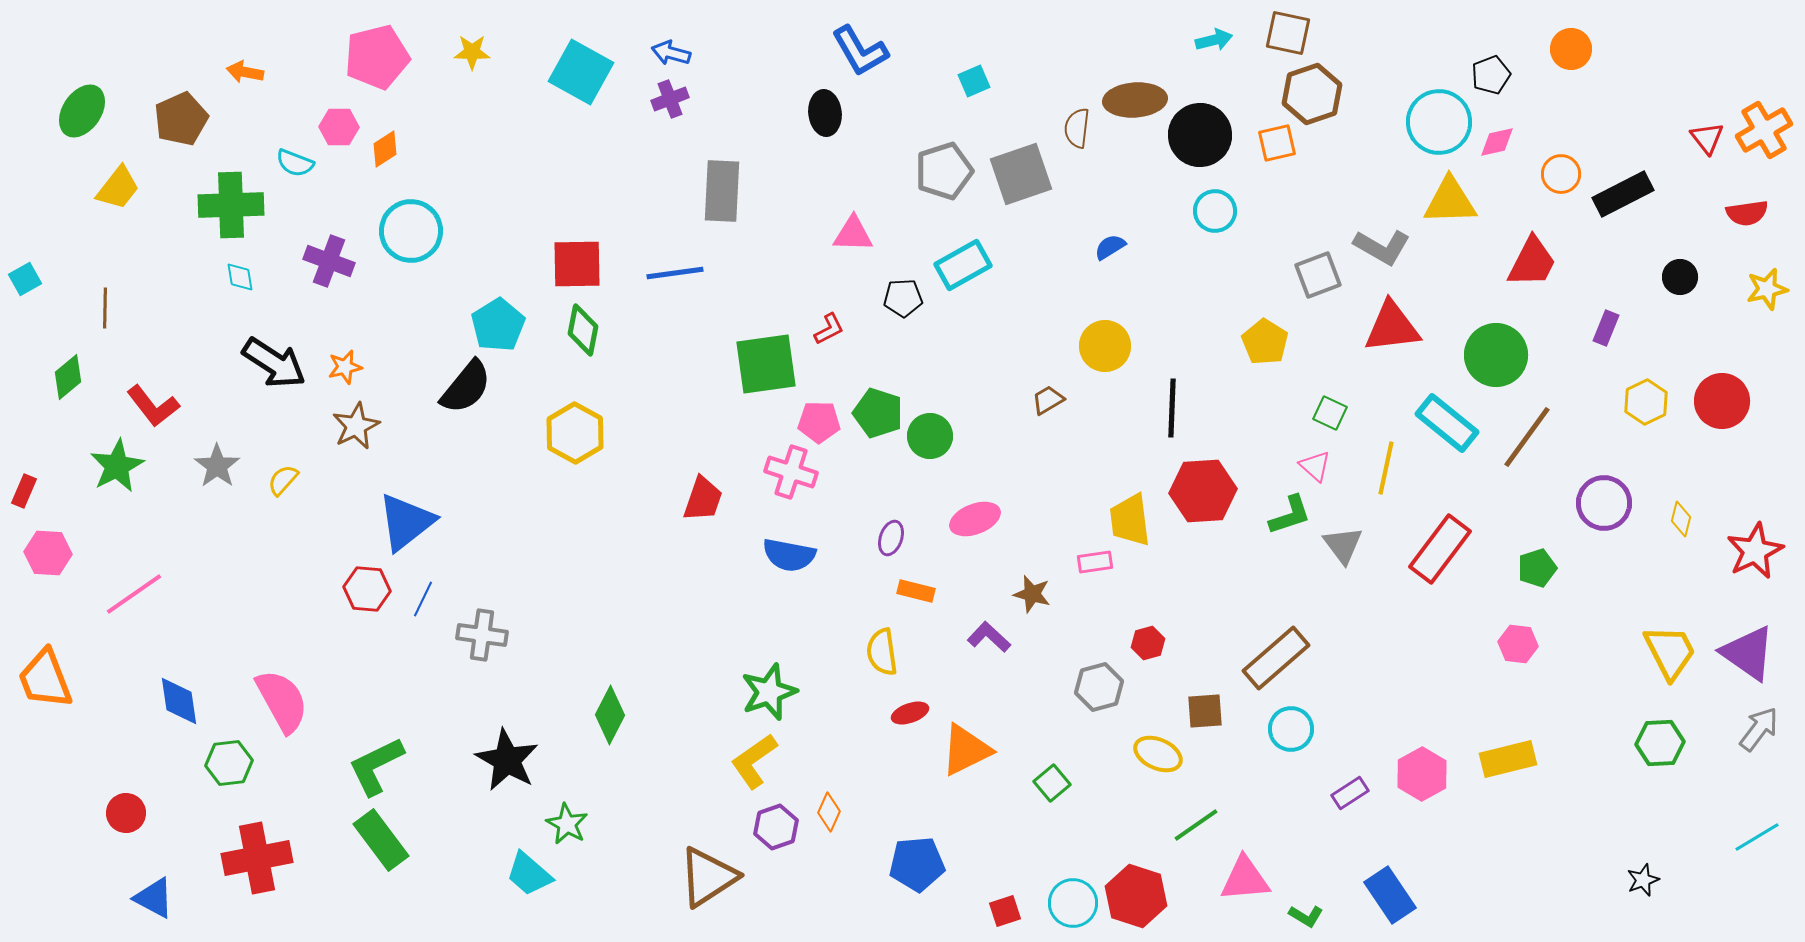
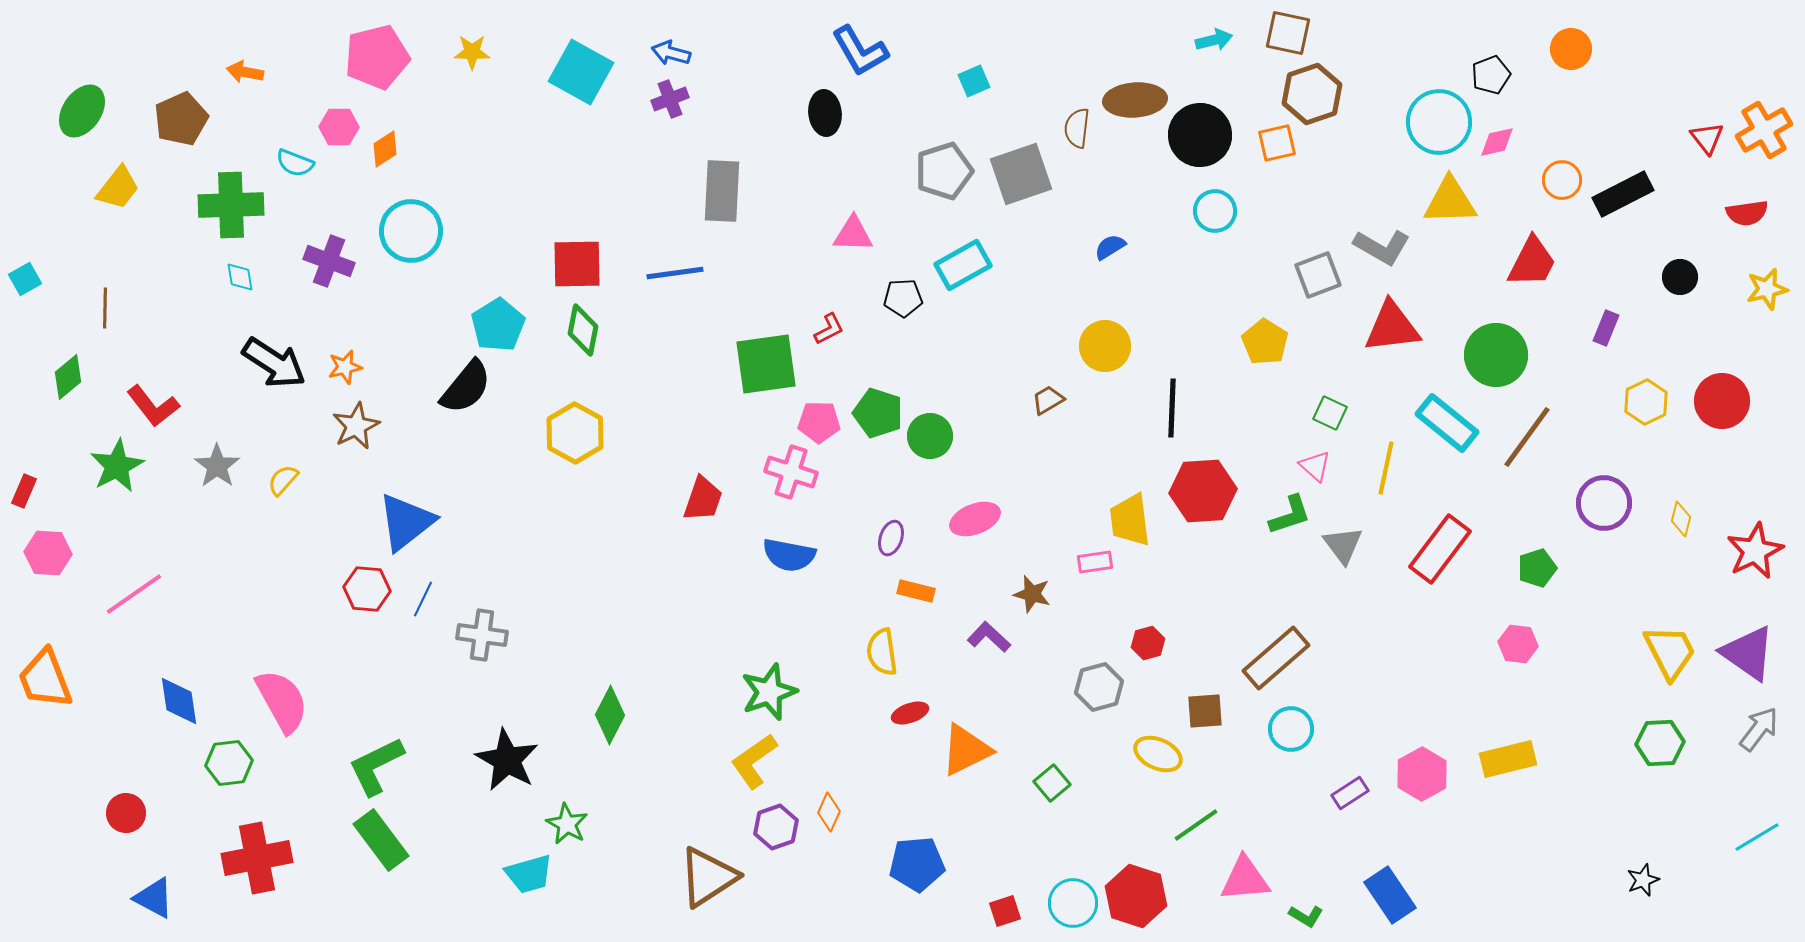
orange circle at (1561, 174): moved 1 px right, 6 px down
cyan trapezoid at (529, 874): rotated 57 degrees counterclockwise
